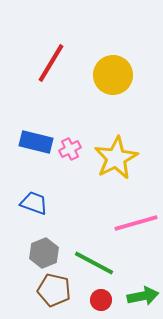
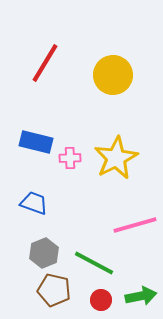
red line: moved 6 px left
pink cross: moved 9 px down; rotated 25 degrees clockwise
pink line: moved 1 px left, 2 px down
green arrow: moved 2 px left
